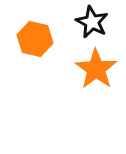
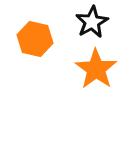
black star: rotated 16 degrees clockwise
